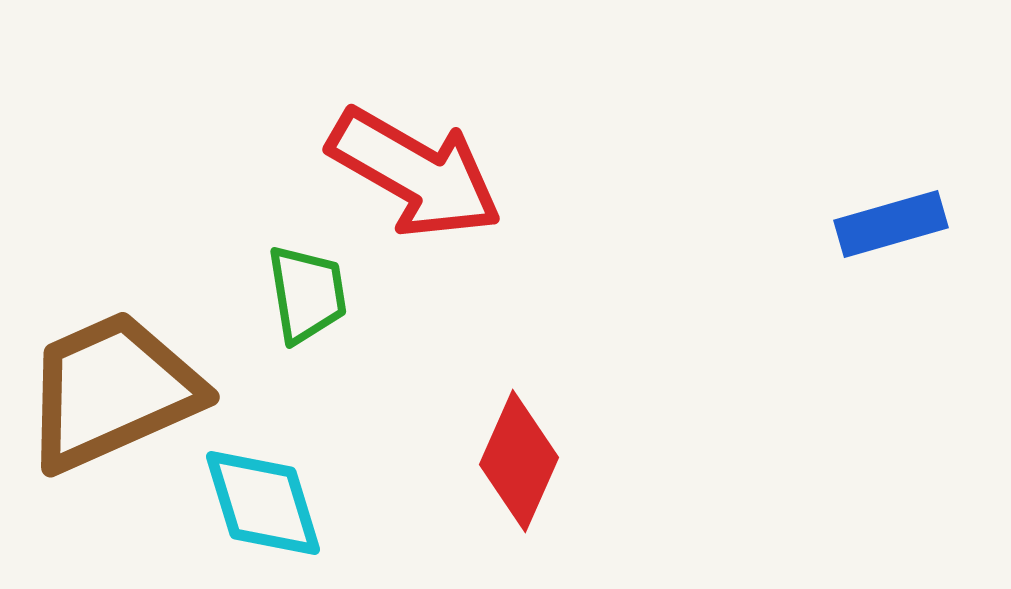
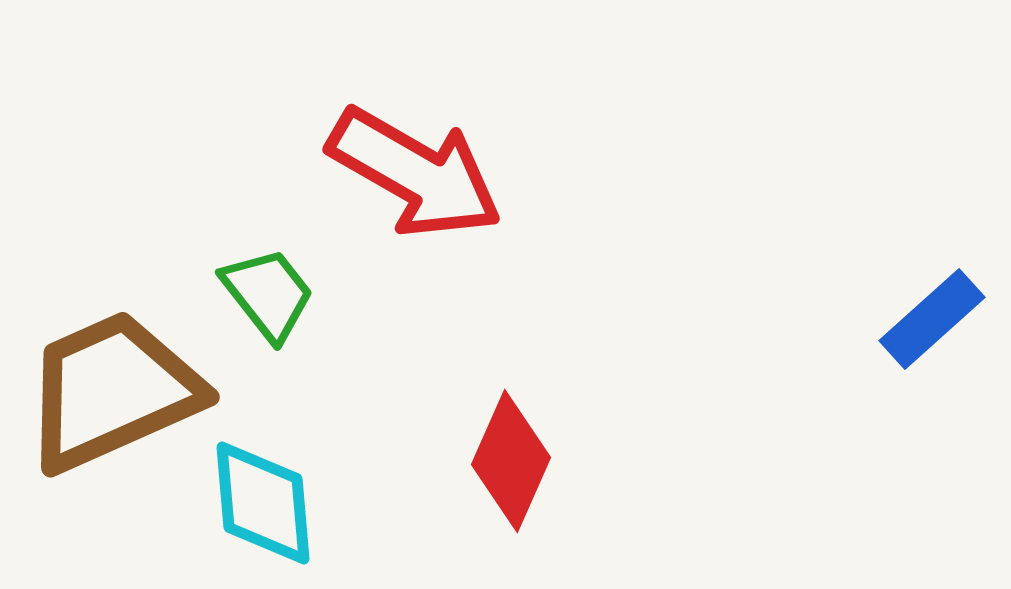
blue rectangle: moved 41 px right, 95 px down; rotated 26 degrees counterclockwise
green trapezoid: moved 39 px left; rotated 29 degrees counterclockwise
red diamond: moved 8 px left
cyan diamond: rotated 12 degrees clockwise
